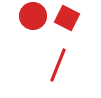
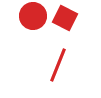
red square: moved 2 px left
